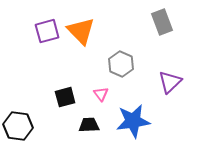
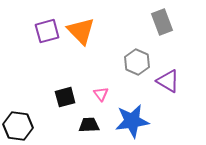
gray hexagon: moved 16 px right, 2 px up
purple triangle: moved 2 px left, 1 px up; rotated 45 degrees counterclockwise
blue star: moved 1 px left
